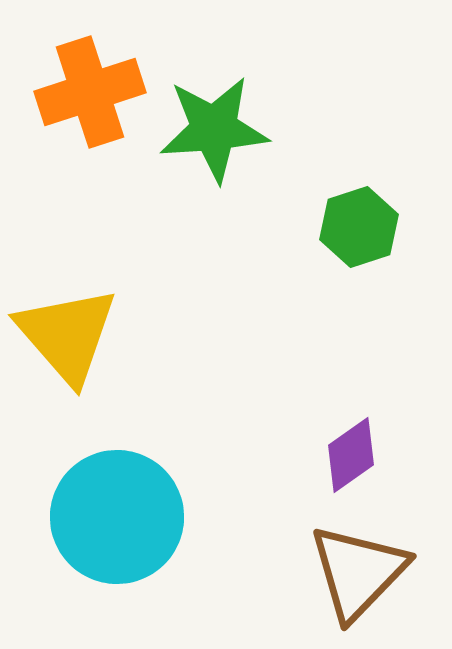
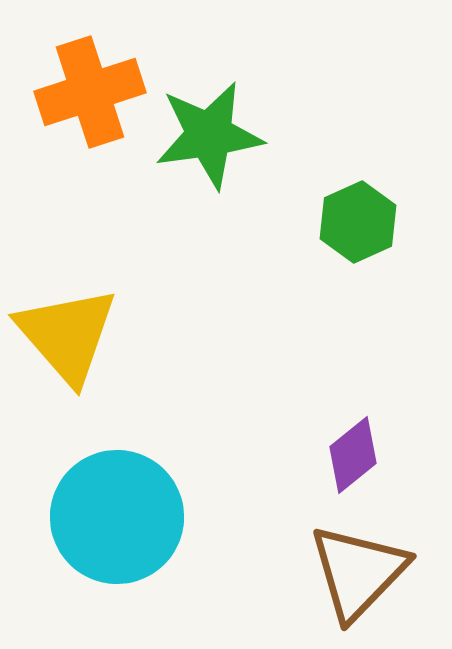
green star: moved 5 px left, 6 px down; rotated 4 degrees counterclockwise
green hexagon: moved 1 px left, 5 px up; rotated 6 degrees counterclockwise
purple diamond: moved 2 px right; rotated 4 degrees counterclockwise
